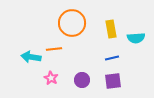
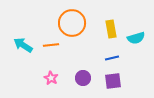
cyan semicircle: rotated 12 degrees counterclockwise
orange line: moved 3 px left, 4 px up
cyan arrow: moved 8 px left, 12 px up; rotated 24 degrees clockwise
purple circle: moved 1 px right, 2 px up
